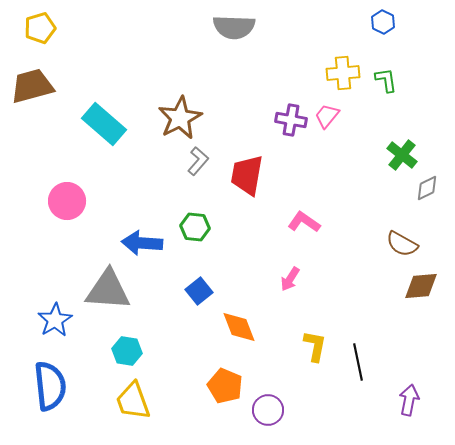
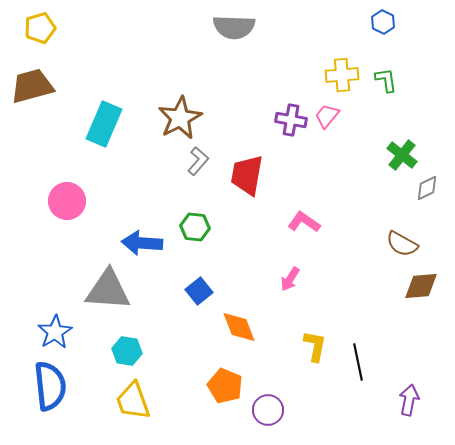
yellow cross: moved 1 px left, 2 px down
cyan rectangle: rotated 72 degrees clockwise
blue star: moved 12 px down
